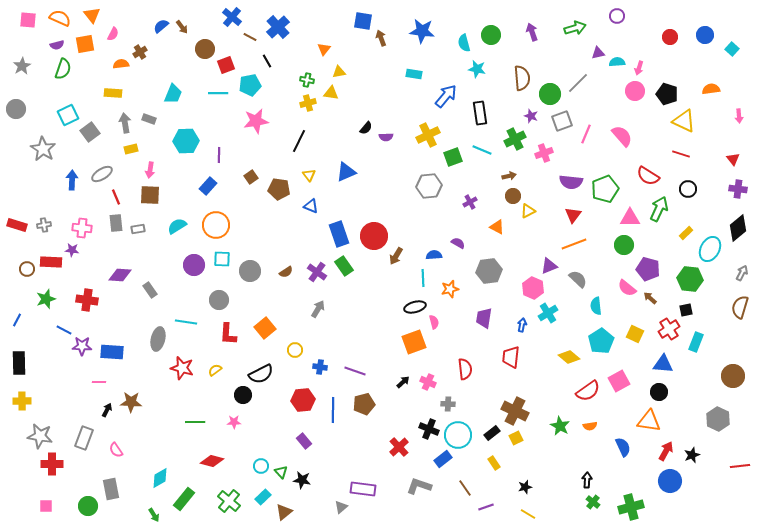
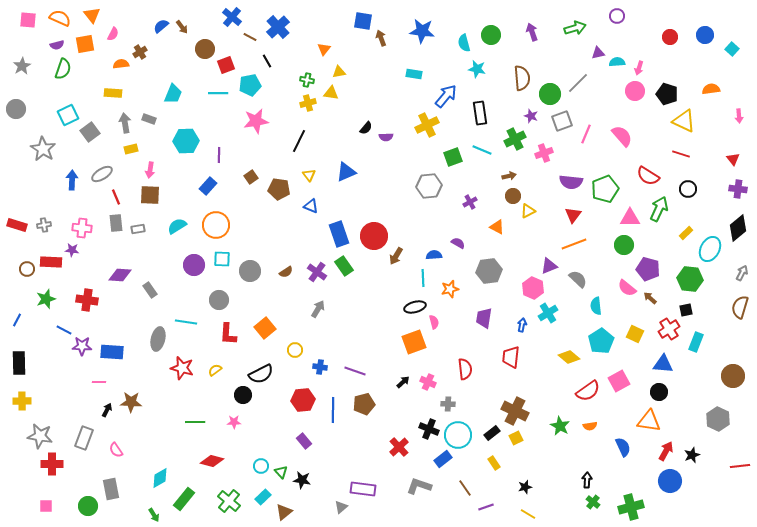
yellow cross at (428, 135): moved 1 px left, 10 px up
